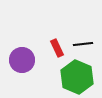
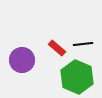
red rectangle: rotated 24 degrees counterclockwise
